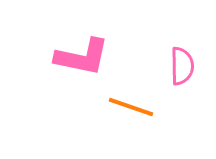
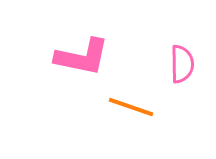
pink semicircle: moved 2 px up
